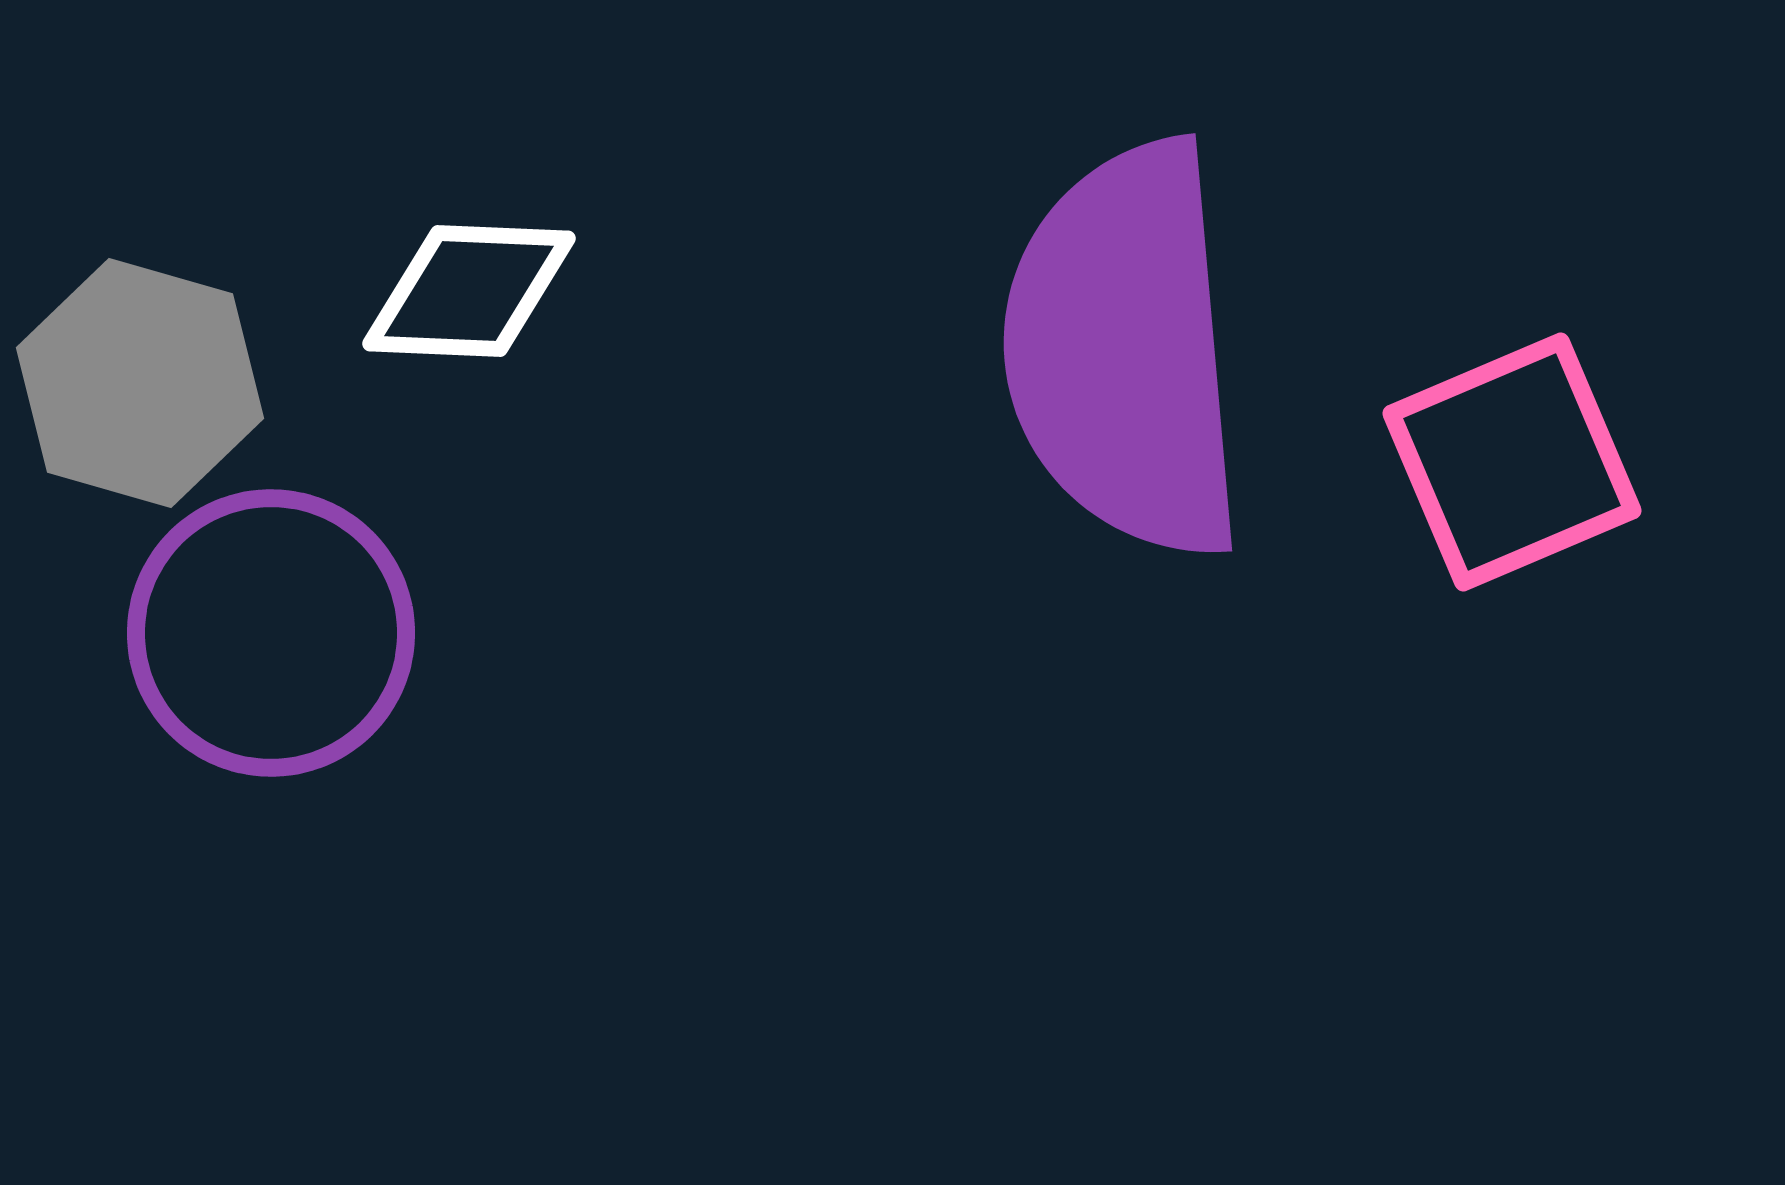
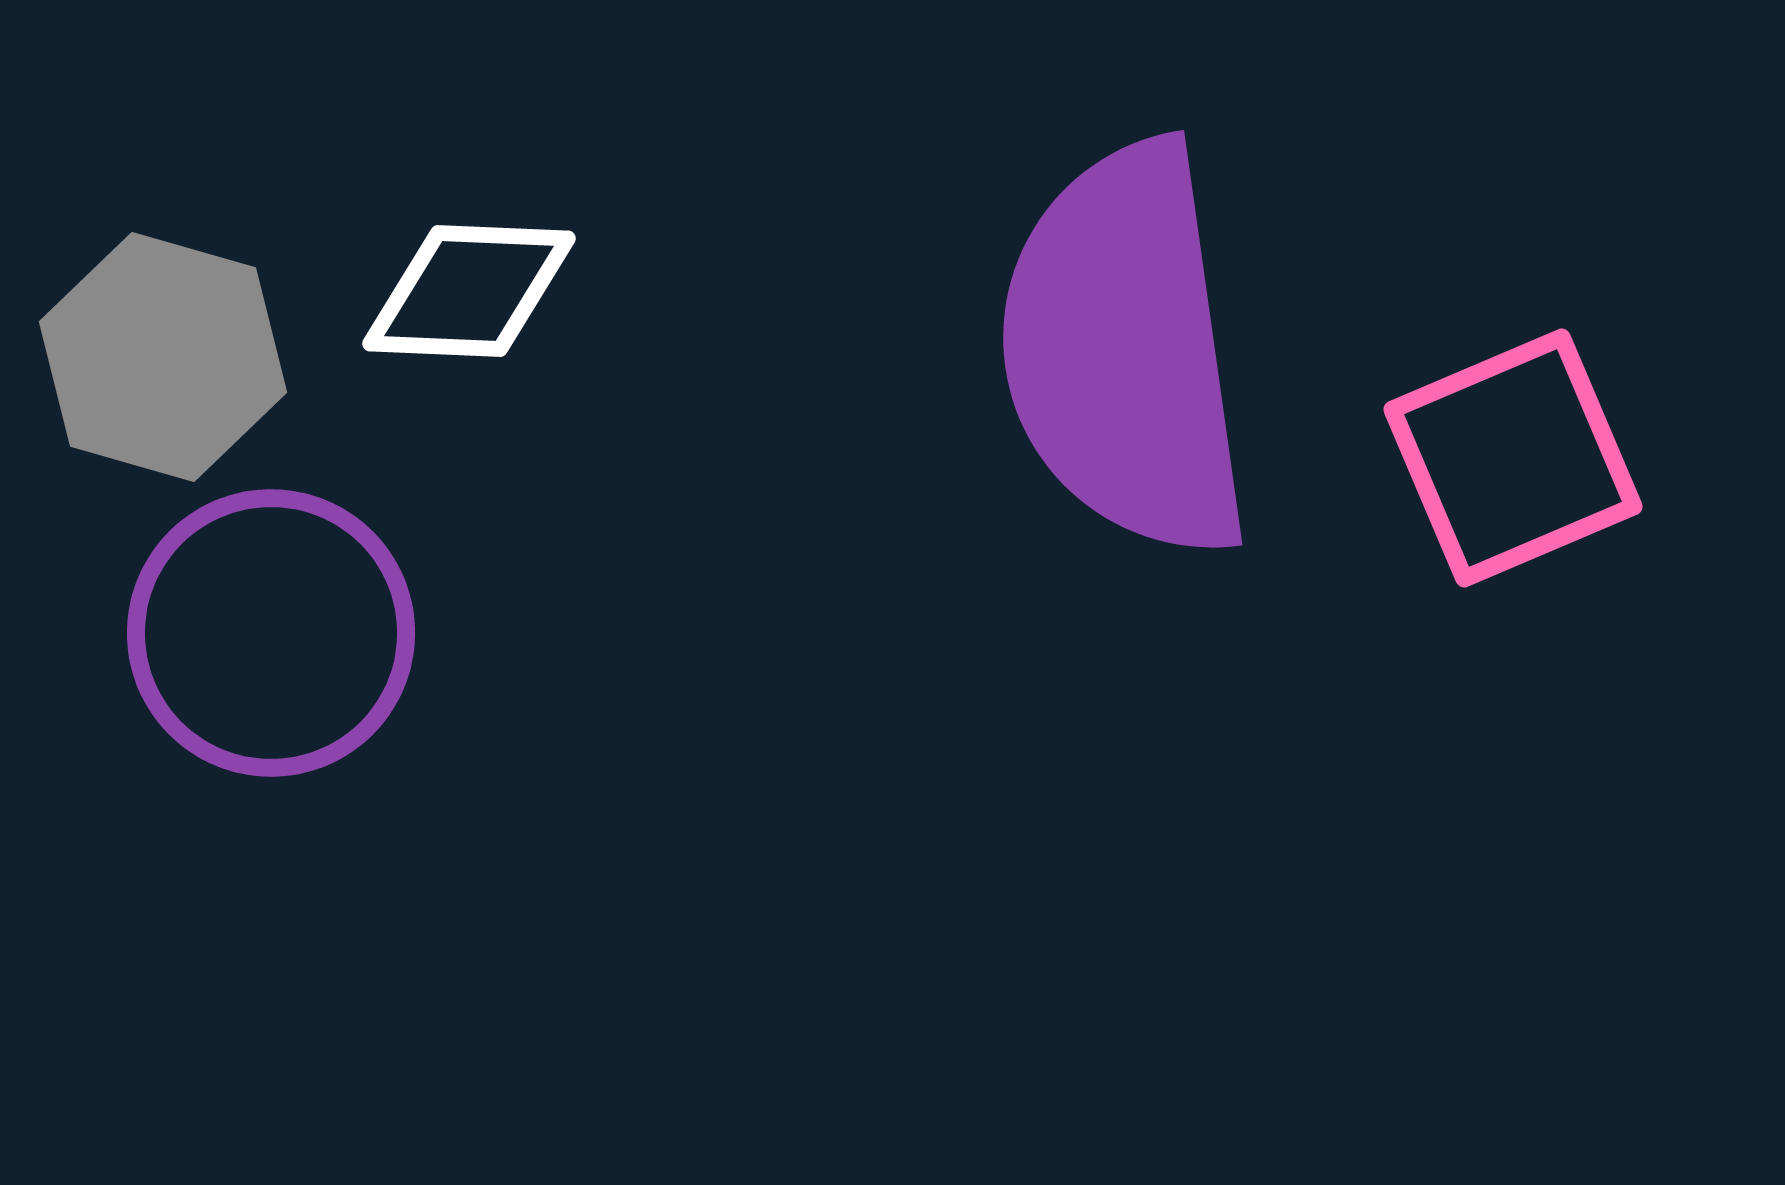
purple semicircle: rotated 3 degrees counterclockwise
gray hexagon: moved 23 px right, 26 px up
pink square: moved 1 px right, 4 px up
